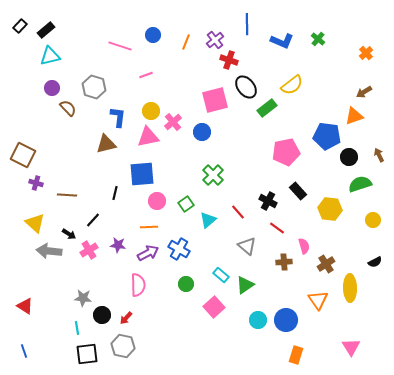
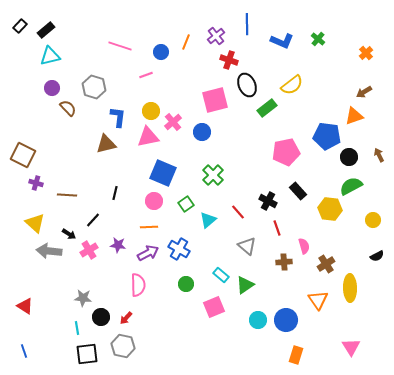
blue circle at (153, 35): moved 8 px right, 17 px down
purple cross at (215, 40): moved 1 px right, 4 px up
black ellipse at (246, 87): moved 1 px right, 2 px up; rotated 15 degrees clockwise
blue square at (142, 174): moved 21 px right, 1 px up; rotated 28 degrees clockwise
green semicircle at (360, 184): moved 9 px left, 2 px down; rotated 10 degrees counterclockwise
pink circle at (157, 201): moved 3 px left
red line at (277, 228): rotated 35 degrees clockwise
black semicircle at (375, 262): moved 2 px right, 6 px up
pink square at (214, 307): rotated 20 degrees clockwise
black circle at (102, 315): moved 1 px left, 2 px down
